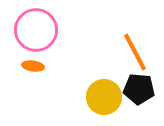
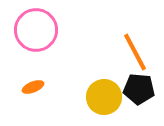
orange ellipse: moved 21 px down; rotated 30 degrees counterclockwise
